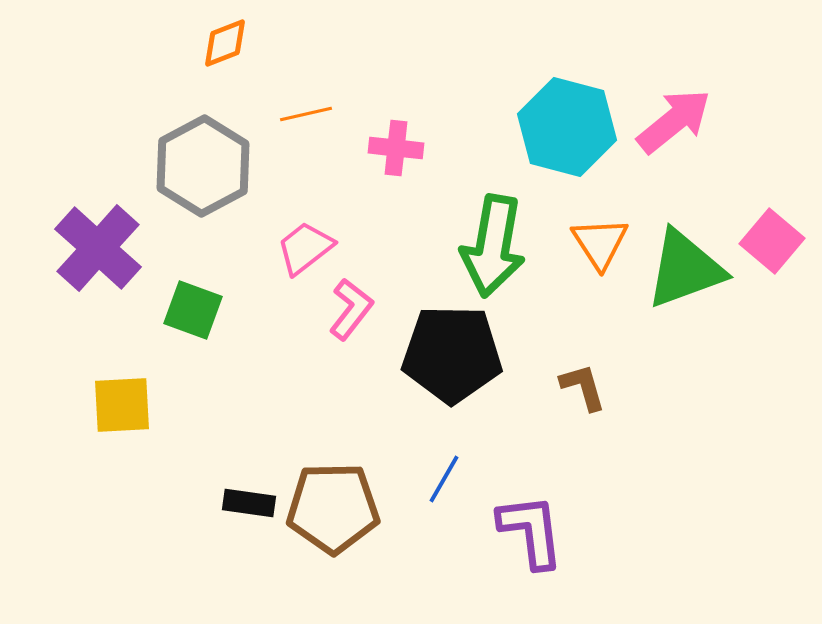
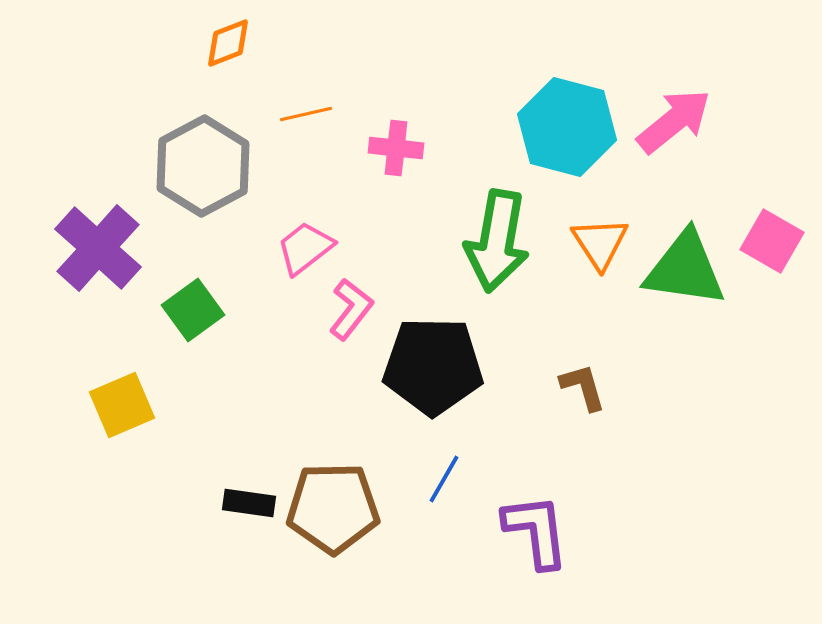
orange diamond: moved 3 px right
pink square: rotated 10 degrees counterclockwise
green arrow: moved 4 px right, 5 px up
green triangle: rotated 28 degrees clockwise
green square: rotated 34 degrees clockwise
black pentagon: moved 19 px left, 12 px down
yellow square: rotated 20 degrees counterclockwise
purple L-shape: moved 5 px right
